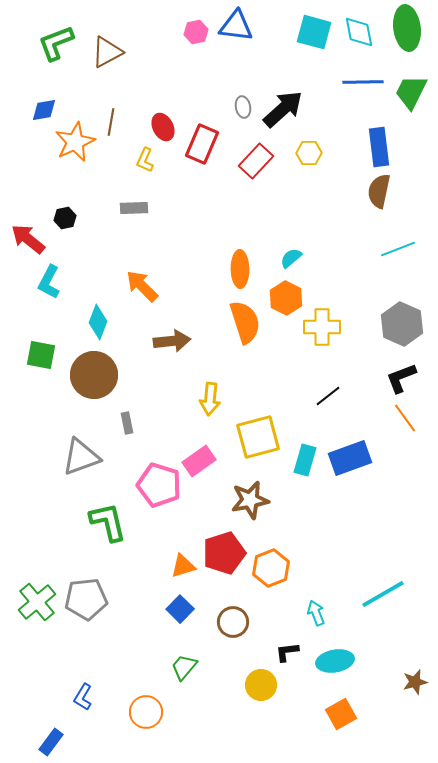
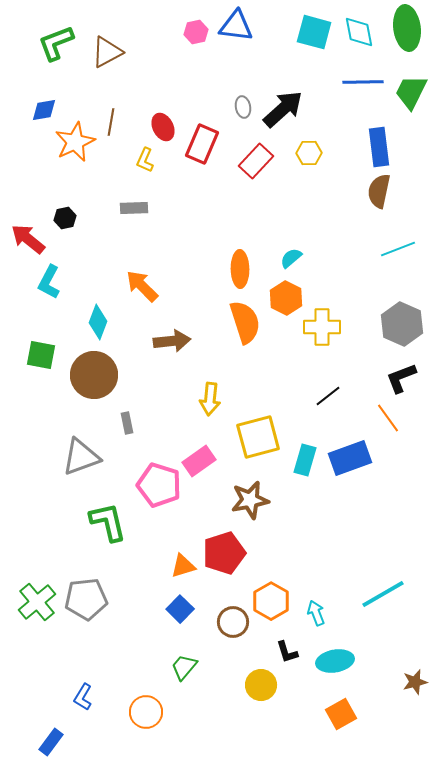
orange line at (405, 418): moved 17 px left
orange hexagon at (271, 568): moved 33 px down; rotated 9 degrees counterclockwise
black L-shape at (287, 652): rotated 100 degrees counterclockwise
